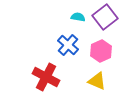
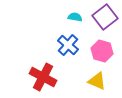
cyan semicircle: moved 3 px left
pink hexagon: moved 1 px right; rotated 20 degrees counterclockwise
red cross: moved 3 px left
